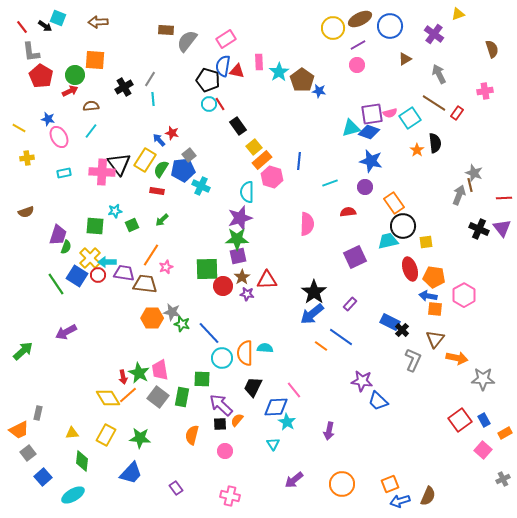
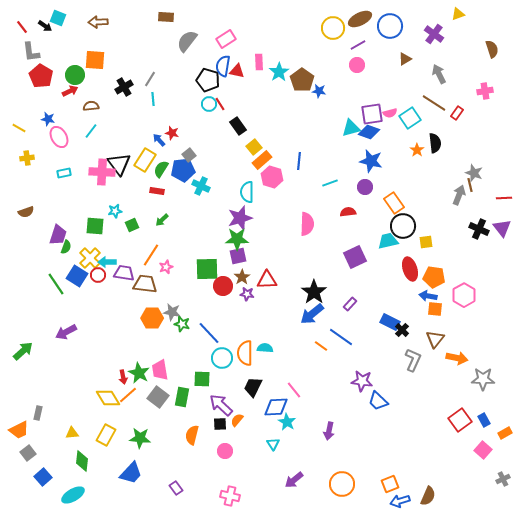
brown rectangle at (166, 30): moved 13 px up
